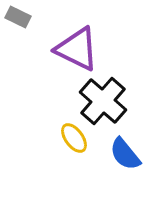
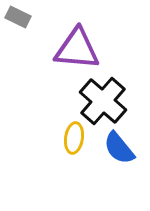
purple triangle: rotated 21 degrees counterclockwise
yellow ellipse: rotated 44 degrees clockwise
blue semicircle: moved 6 px left, 6 px up
